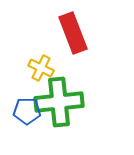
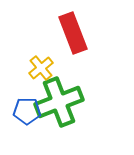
yellow cross: rotated 25 degrees clockwise
green cross: rotated 15 degrees counterclockwise
